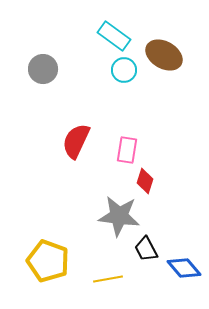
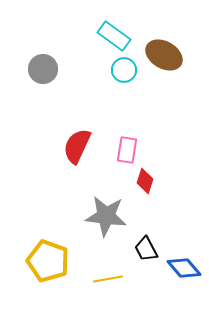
red semicircle: moved 1 px right, 5 px down
gray star: moved 13 px left
